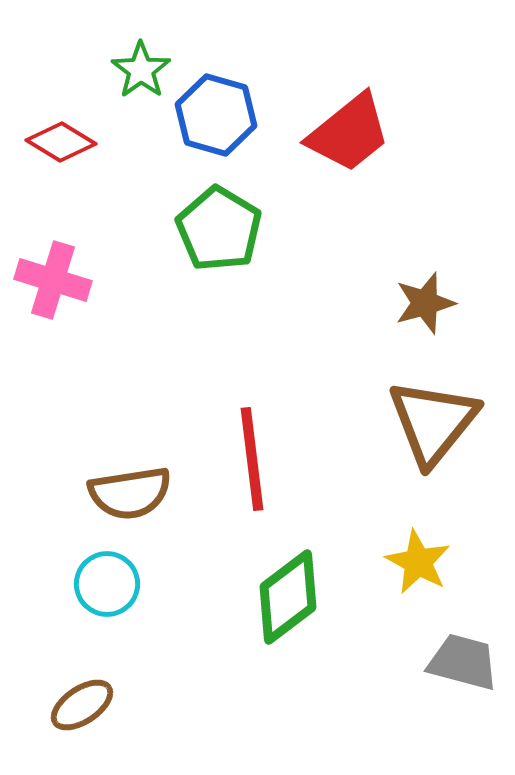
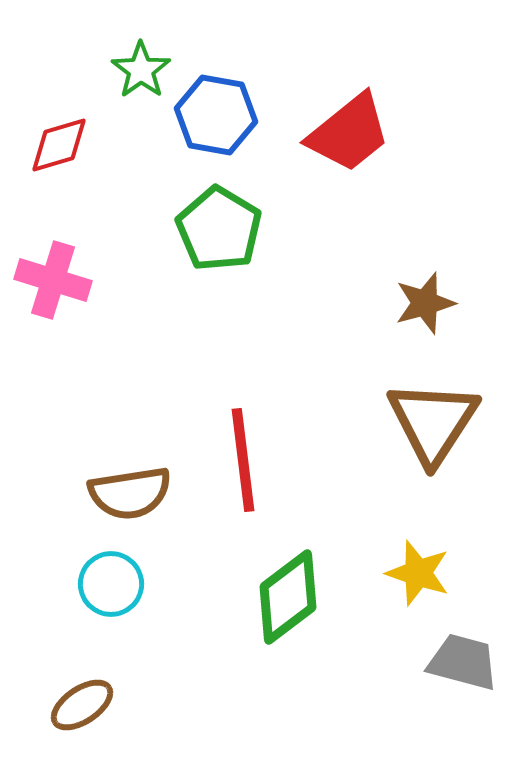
blue hexagon: rotated 6 degrees counterclockwise
red diamond: moved 2 px left, 3 px down; rotated 48 degrees counterclockwise
brown triangle: rotated 6 degrees counterclockwise
red line: moved 9 px left, 1 px down
yellow star: moved 11 px down; rotated 10 degrees counterclockwise
cyan circle: moved 4 px right
